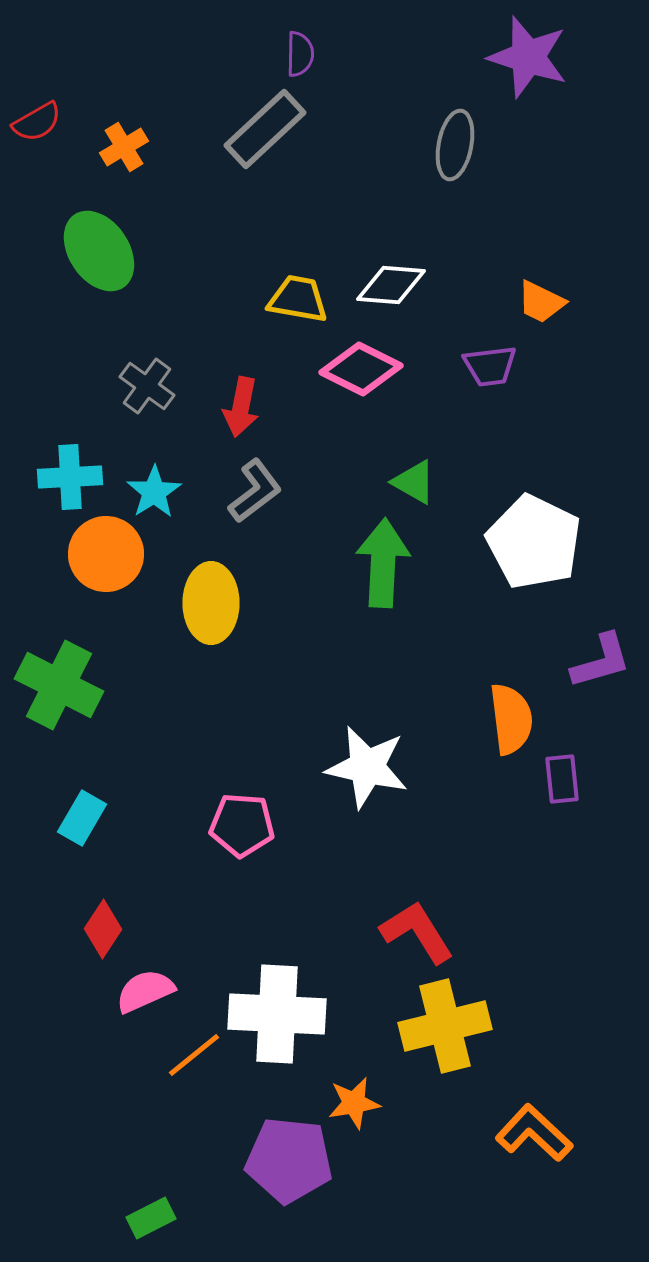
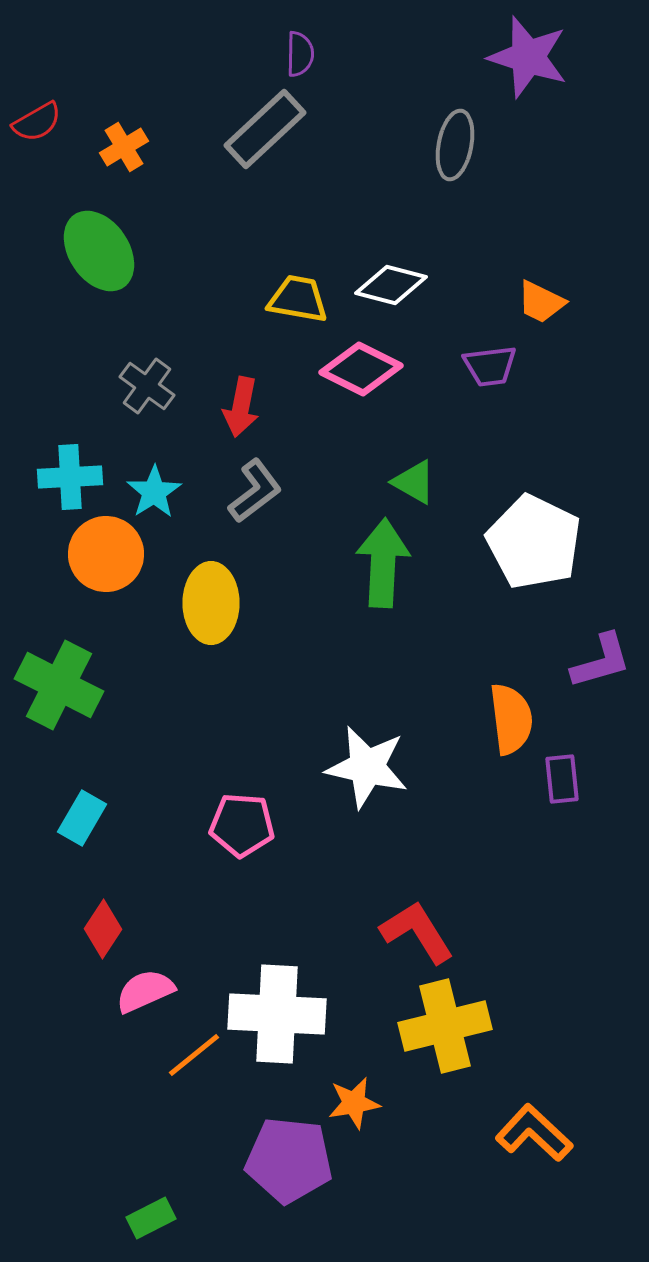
white diamond: rotated 10 degrees clockwise
